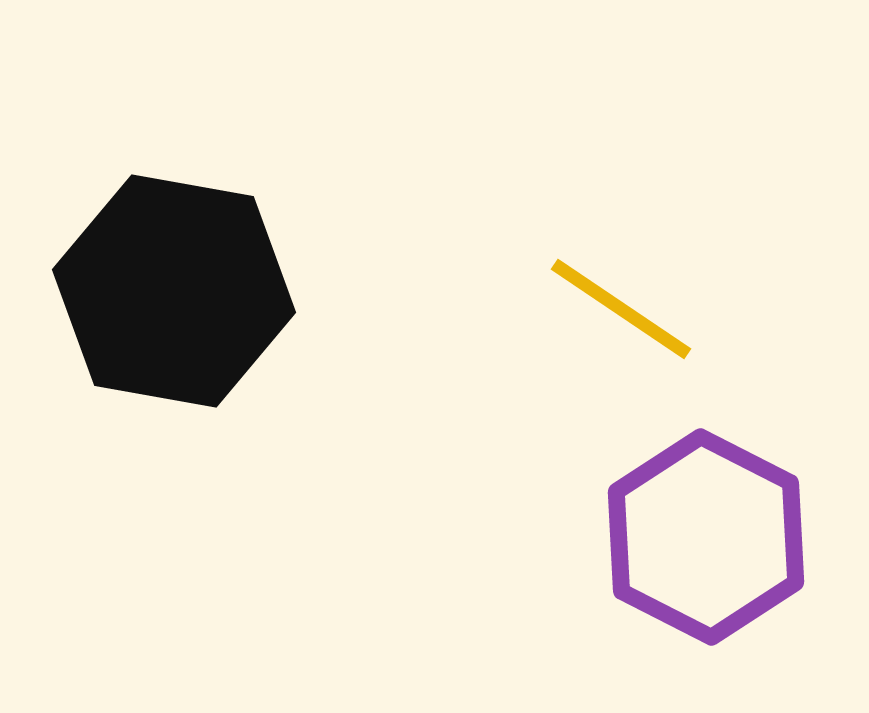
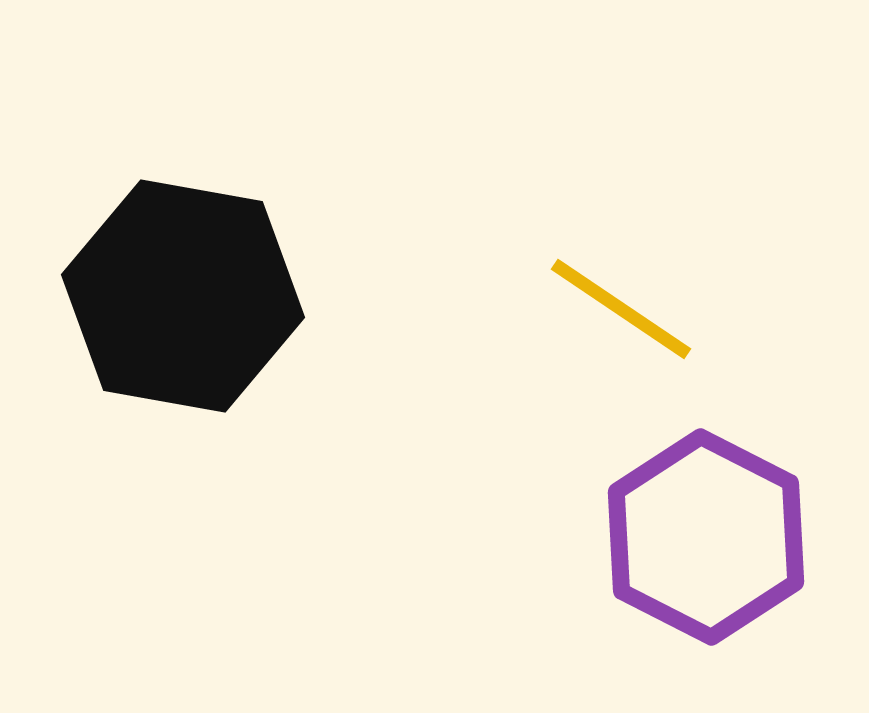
black hexagon: moved 9 px right, 5 px down
